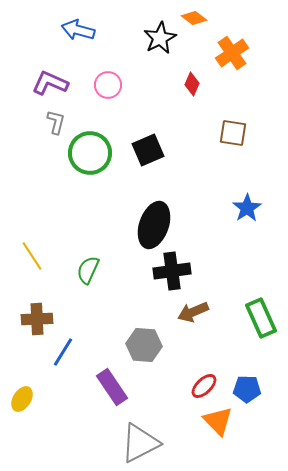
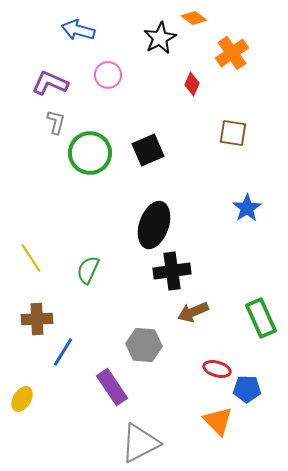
pink circle: moved 10 px up
yellow line: moved 1 px left, 2 px down
red ellipse: moved 13 px right, 17 px up; rotated 60 degrees clockwise
